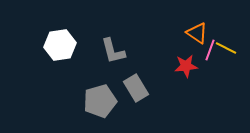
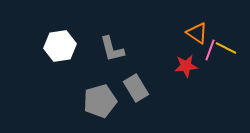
white hexagon: moved 1 px down
gray L-shape: moved 1 px left, 2 px up
